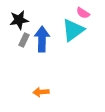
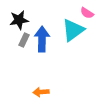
pink semicircle: moved 4 px right
